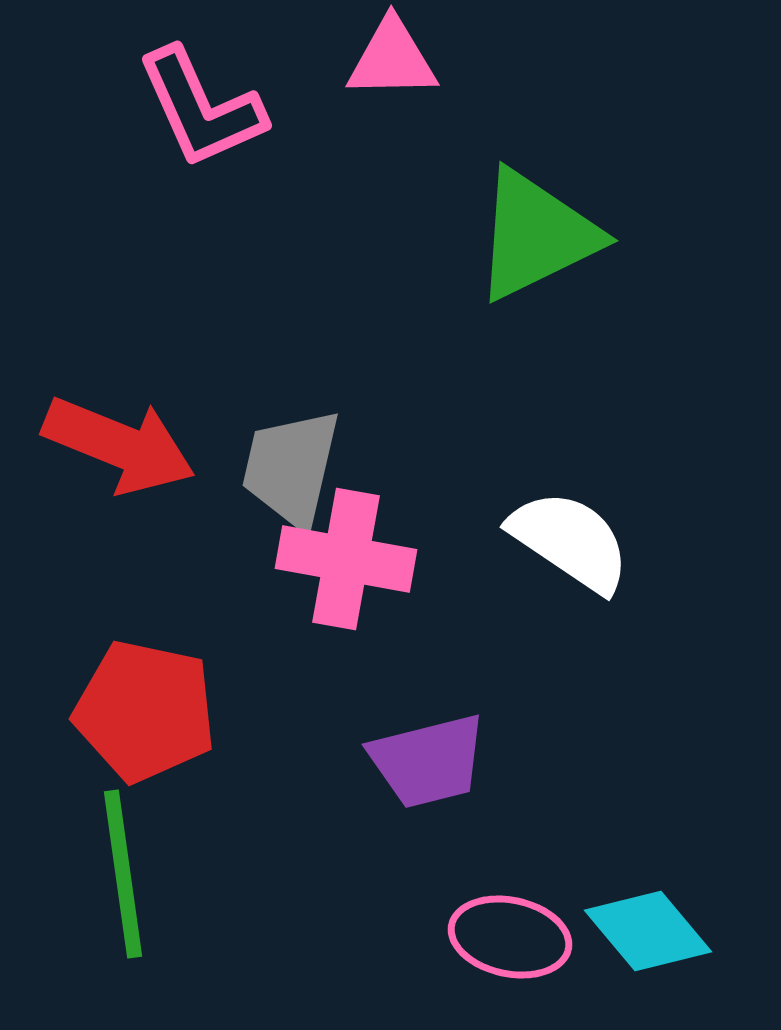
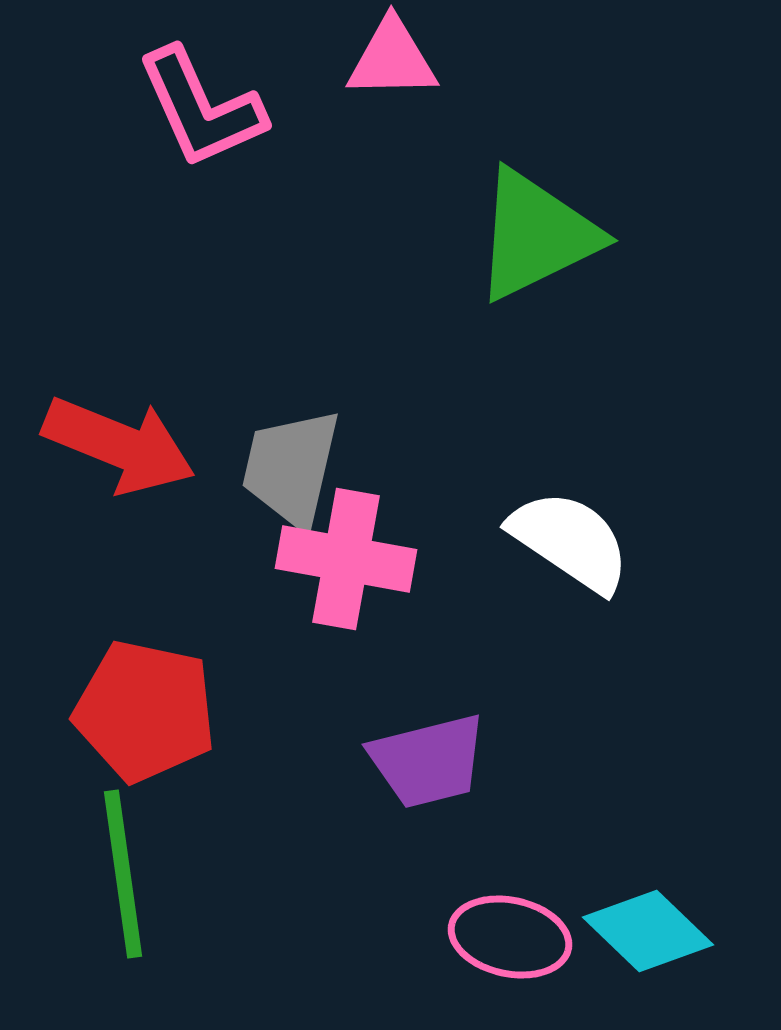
cyan diamond: rotated 6 degrees counterclockwise
